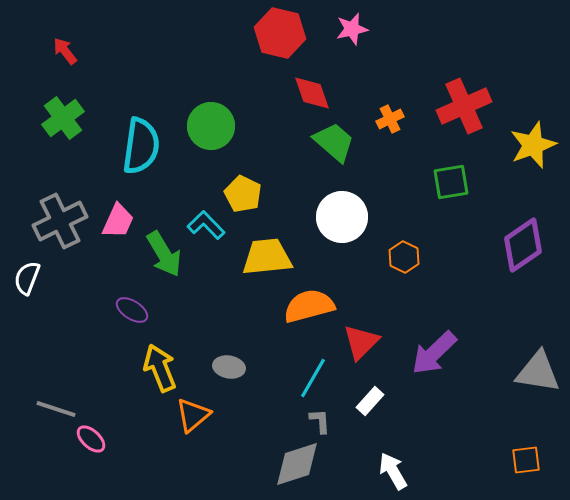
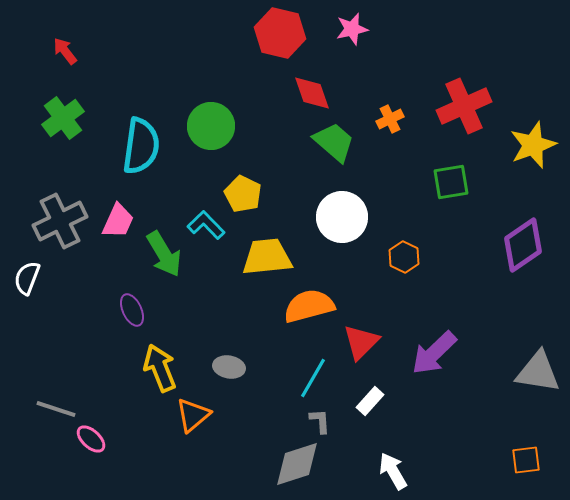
purple ellipse: rotated 32 degrees clockwise
